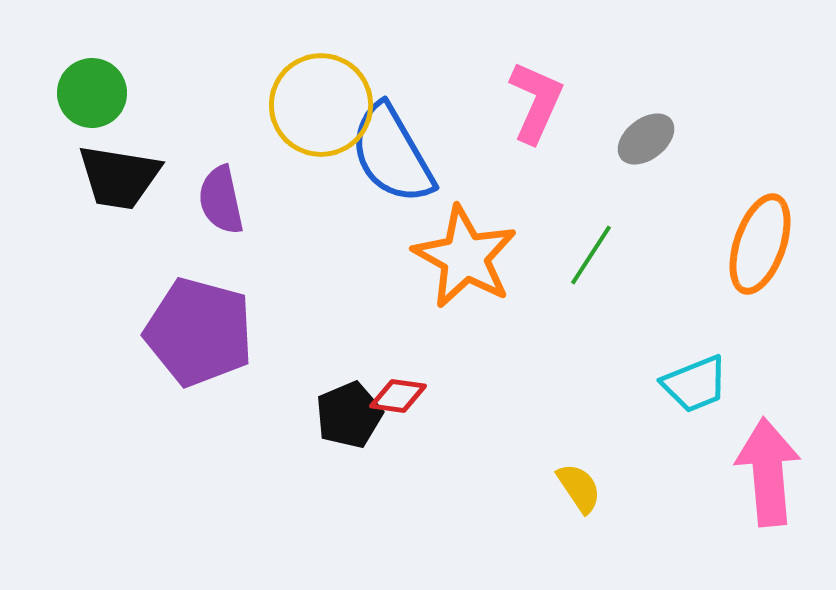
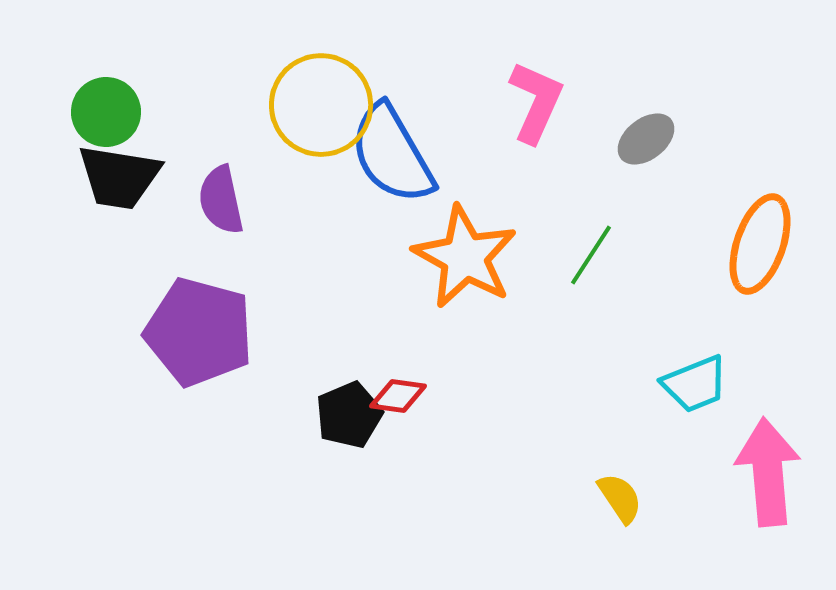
green circle: moved 14 px right, 19 px down
yellow semicircle: moved 41 px right, 10 px down
